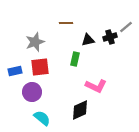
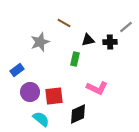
brown line: moved 2 px left; rotated 32 degrees clockwise
black cross: moved 5 px down; rotated 16 degrees clockwise
gray star: moved 5 px right
red square: moved 14 px right, 29 px down
blue rectangle: moved 2 px right, 1 px up; rotated 24 degrees counterclockwise
pink L-shape: moved 1 px right, 2 px down
purple circle: moved 2 px left
black diamond: moved 2 px left, 4 px down
cyan semicircle: moved 1 px left, 1 px down
